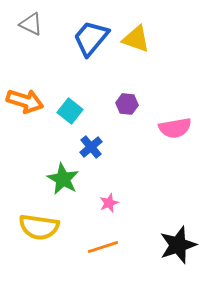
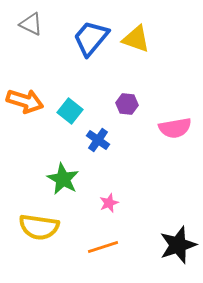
blue cross: moved 7 px right, 7 px up; rotated 15 degrees counterclockwise
